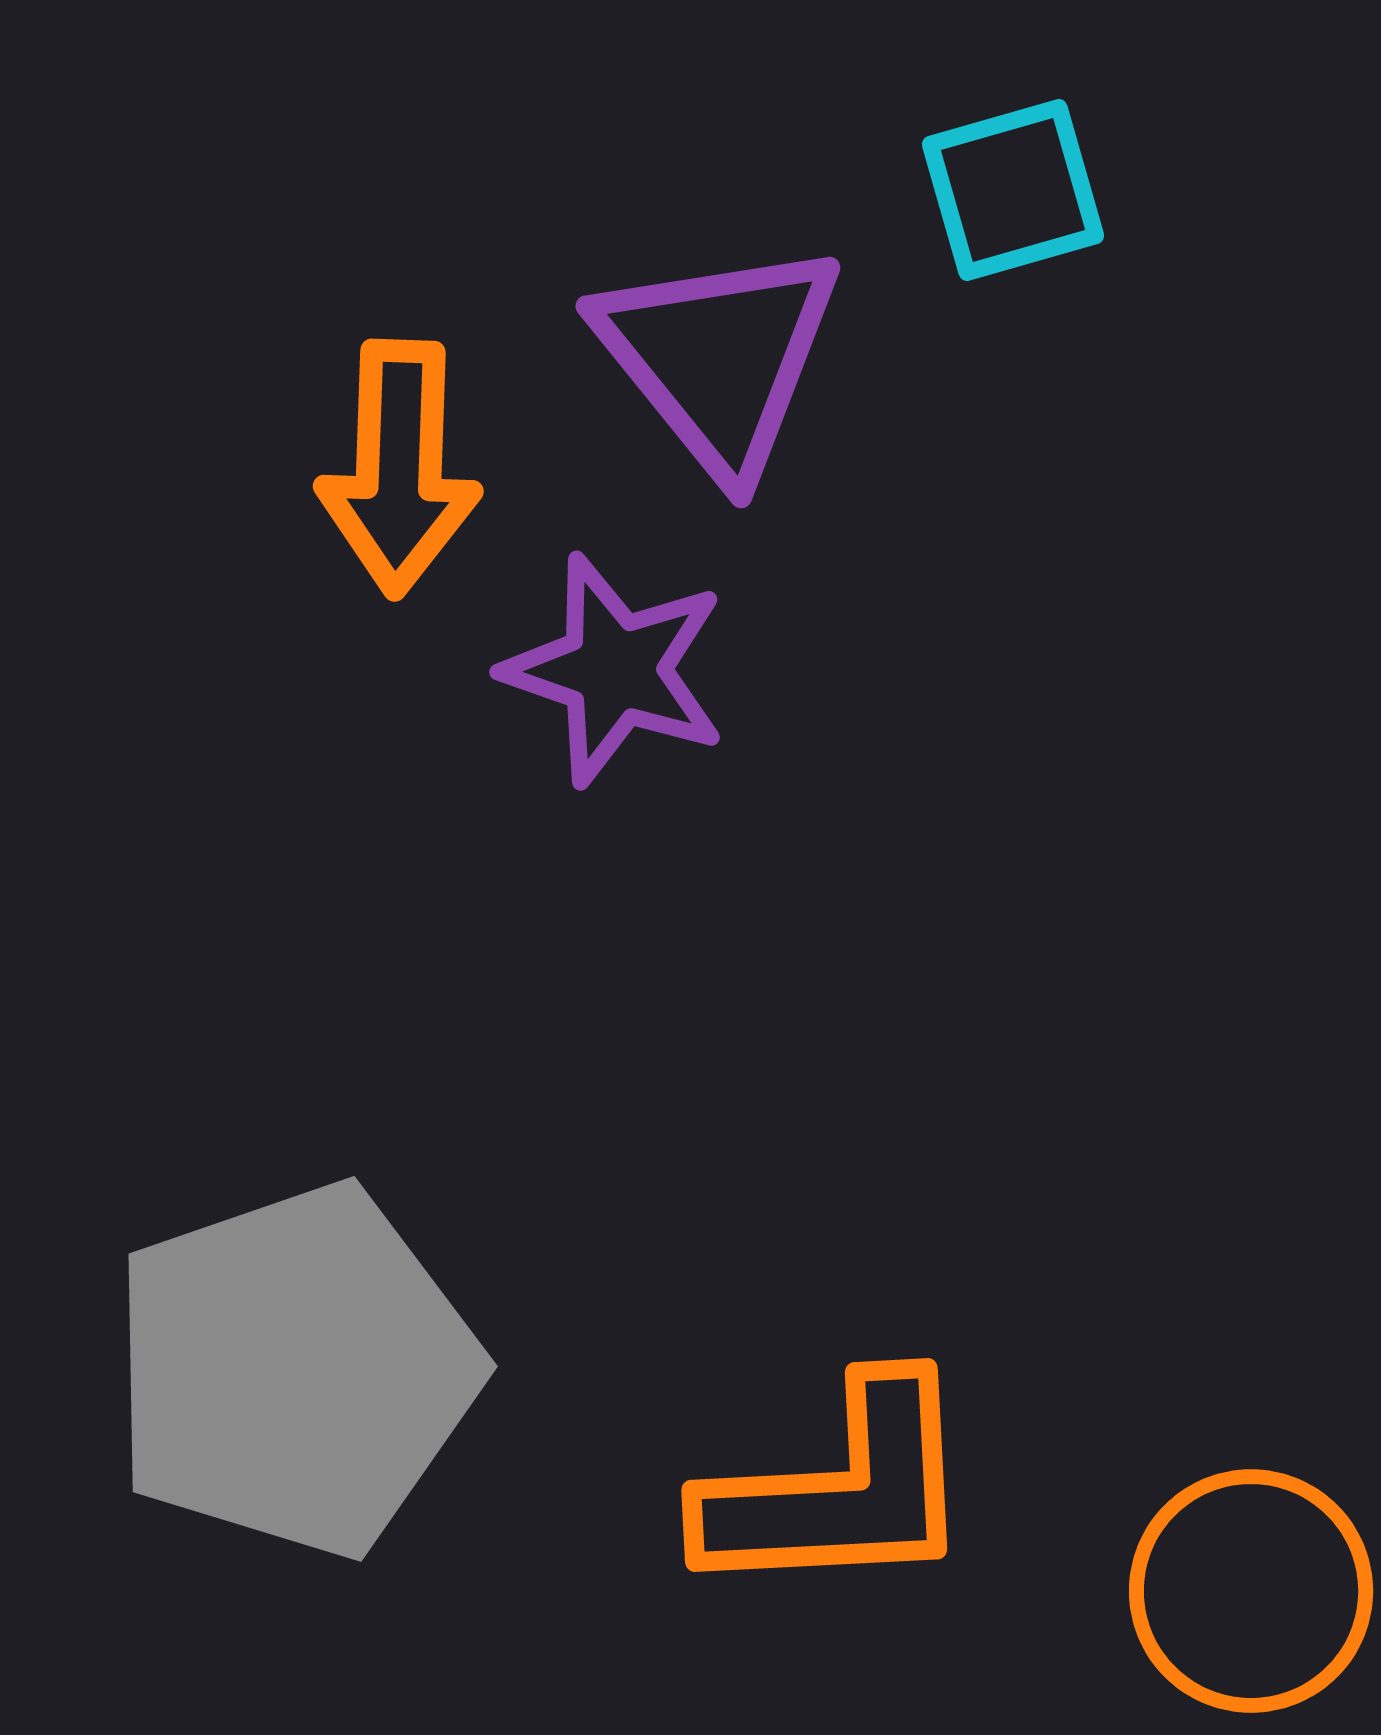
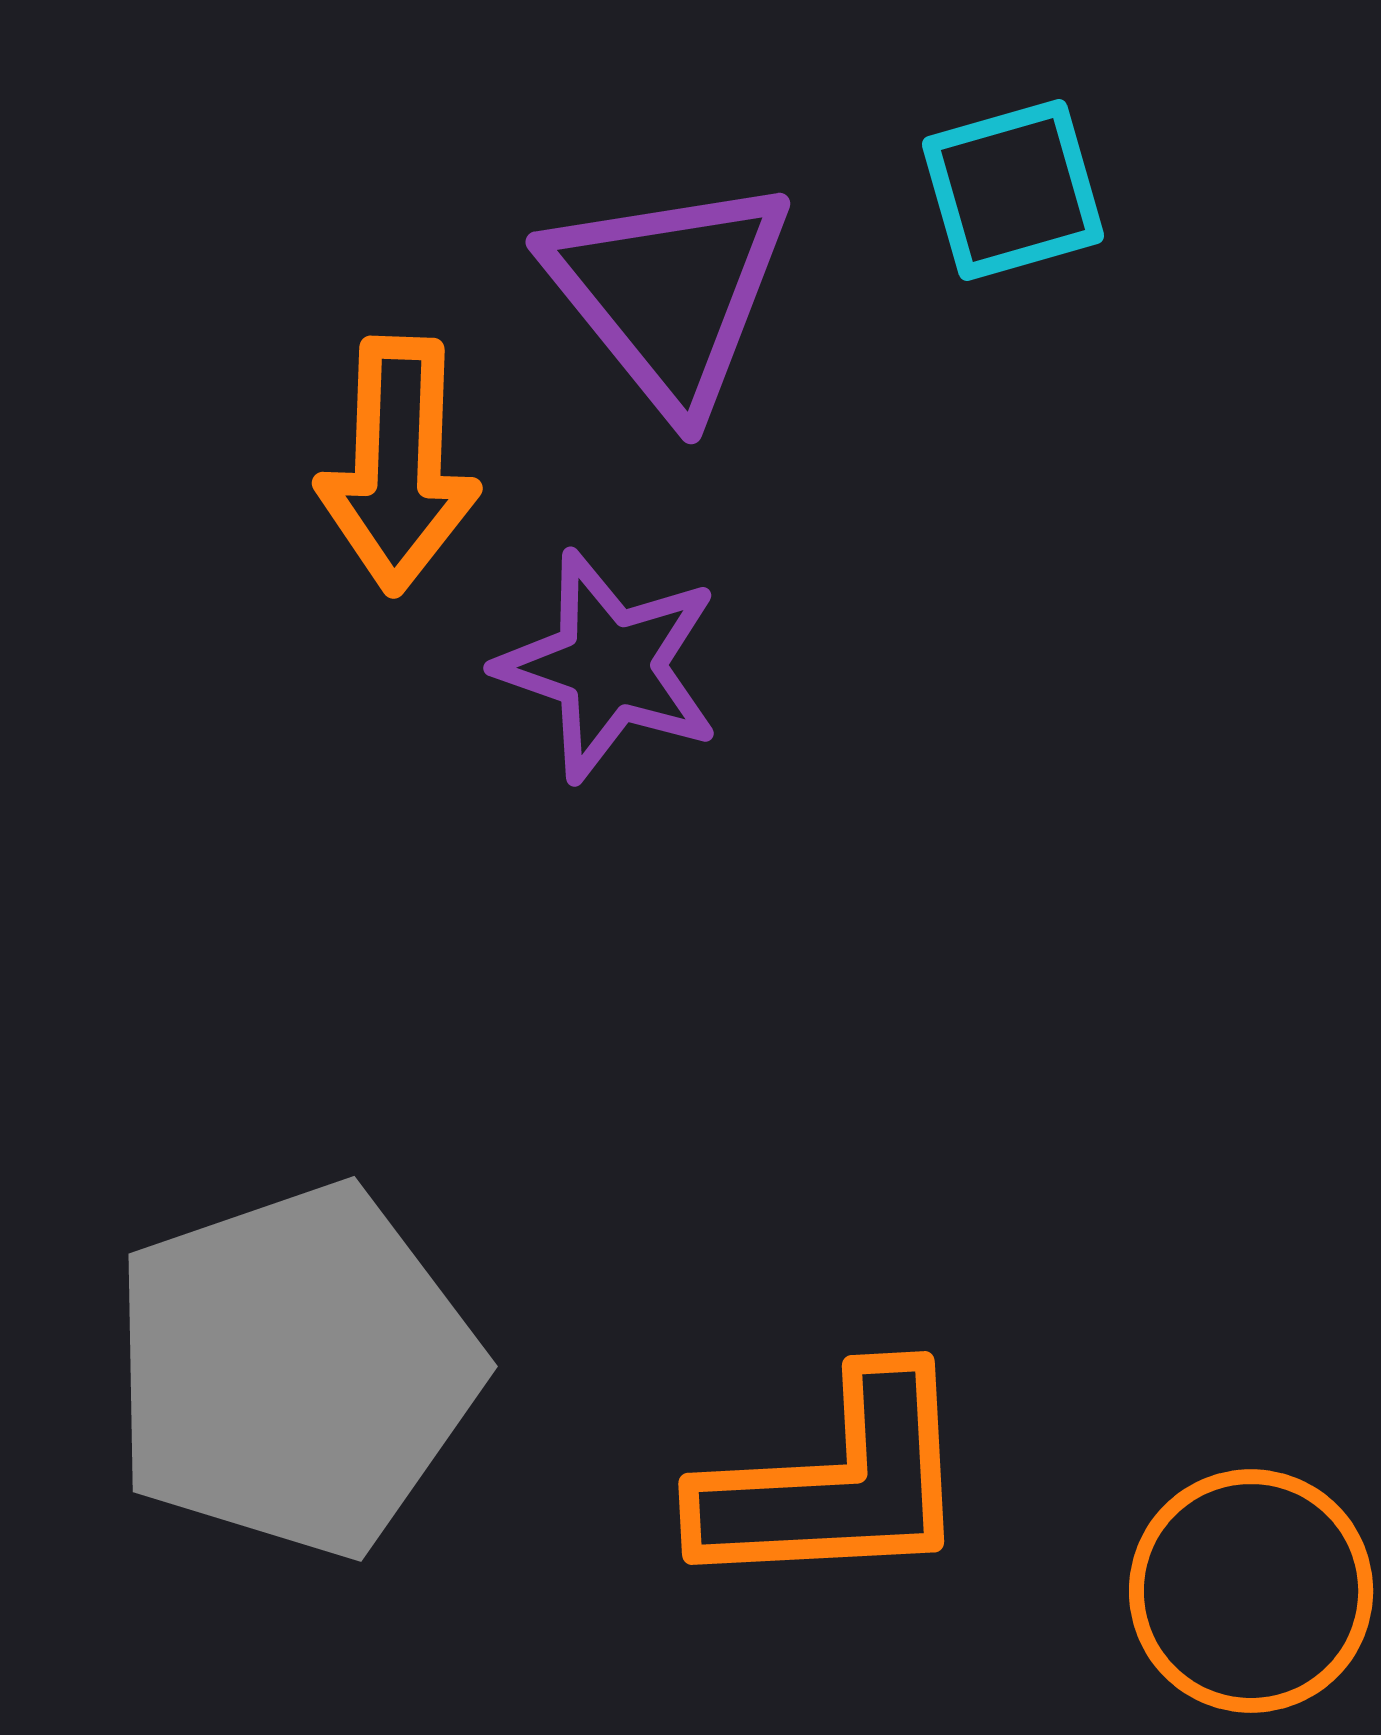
purple triangle: moved 50 px left, 64 px up
orange arrow: moved 1 px left, 3 px up
purple star: moved 6 px left, 4 px up
orange L-shape: moved 3 px left, 7 px up
